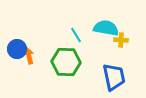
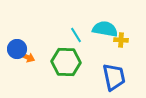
cyan semicircle: moved 1 px left, 1 px down
orange arrow: moved 2 px left, 1 px down; rotated 126 degrees clockwise
